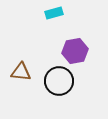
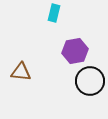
cyan rectangle: rotated 60 degrees counterclockwise
black circle: moved 31 px right
